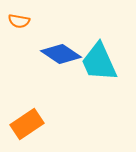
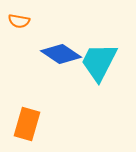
cyan trapezoid: rotated 51 degrees clockwise
orange rectangle: rotated 40 degrees counterclockwise
